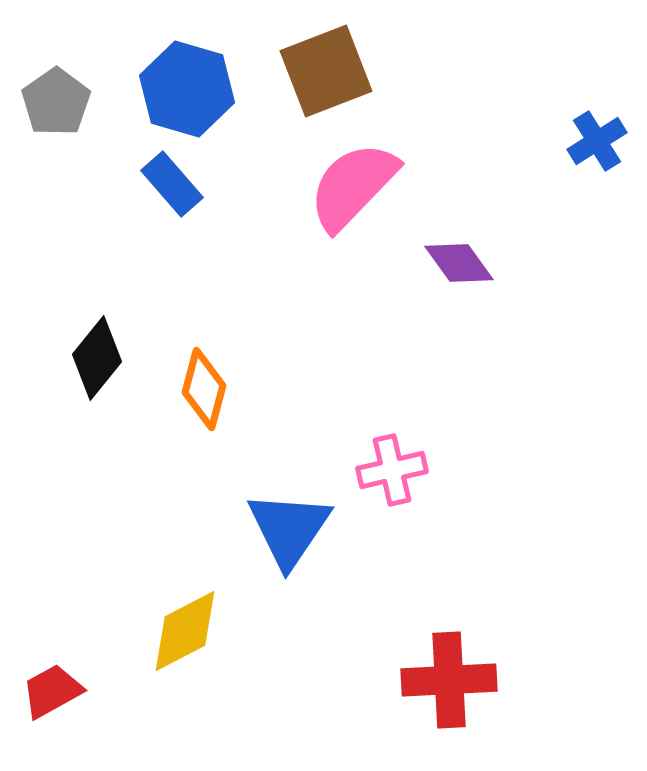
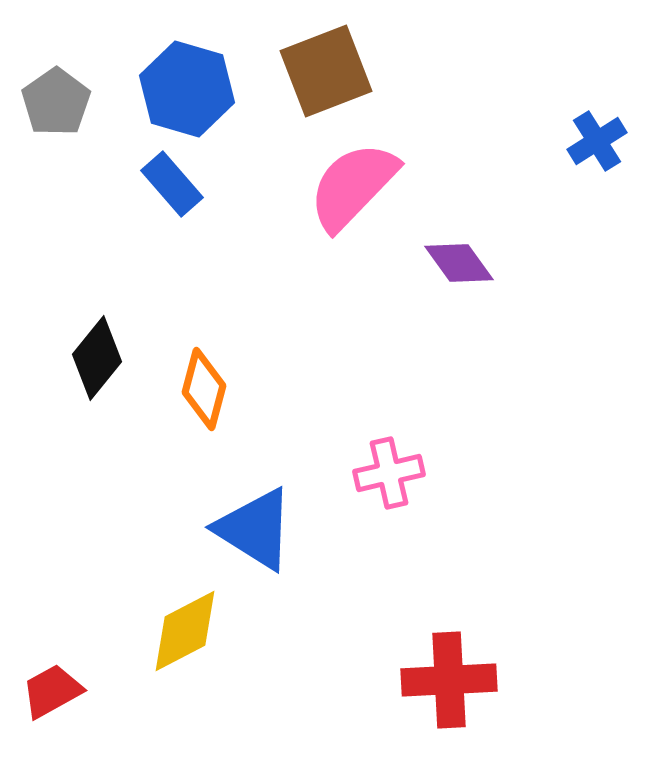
pink cross: moved 3 px left, 3 px down
blue triangle: moved 34 px left; rotated 32 degrees counterclockwise
